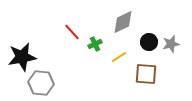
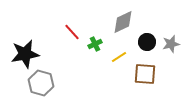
black circle: moved 2 px left
black star: moved 3 px right, 3 px up
brown square: moved 1 px left
gray hexagon: rotated 10 degrees clockwise
